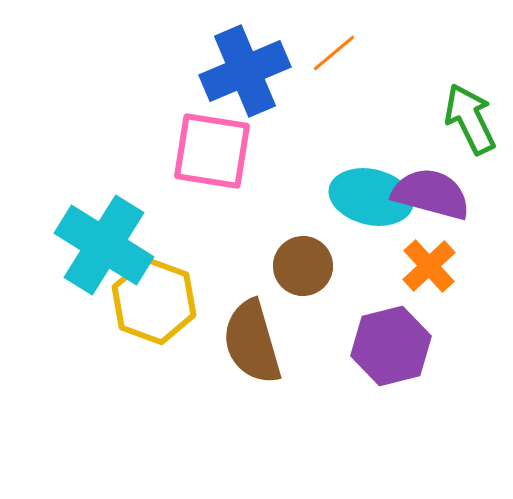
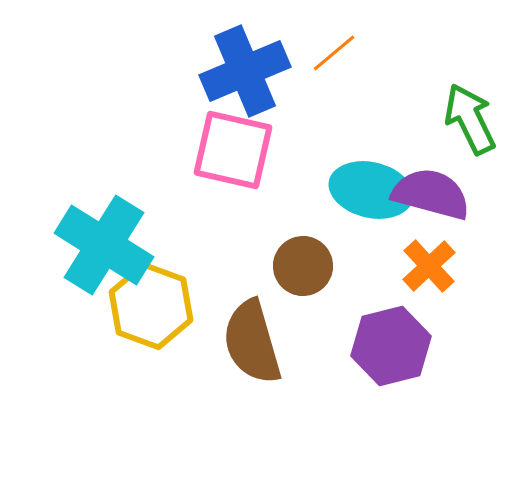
pink square: moved 21 px right, 1 px up; rotated 4 degrees clockwise
cyan ellipse: moved 7 px up
yellow hexagon: moved 3 px left, 5 px down
